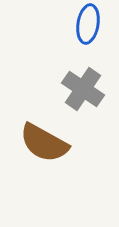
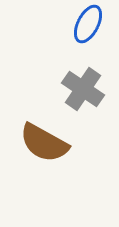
blue ellipse: rotated 18 degrees clockwise
